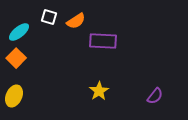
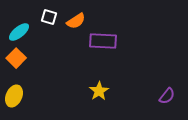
purple semicircle: moved 12 px right
